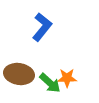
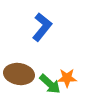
green arrow: moved 1 px down
